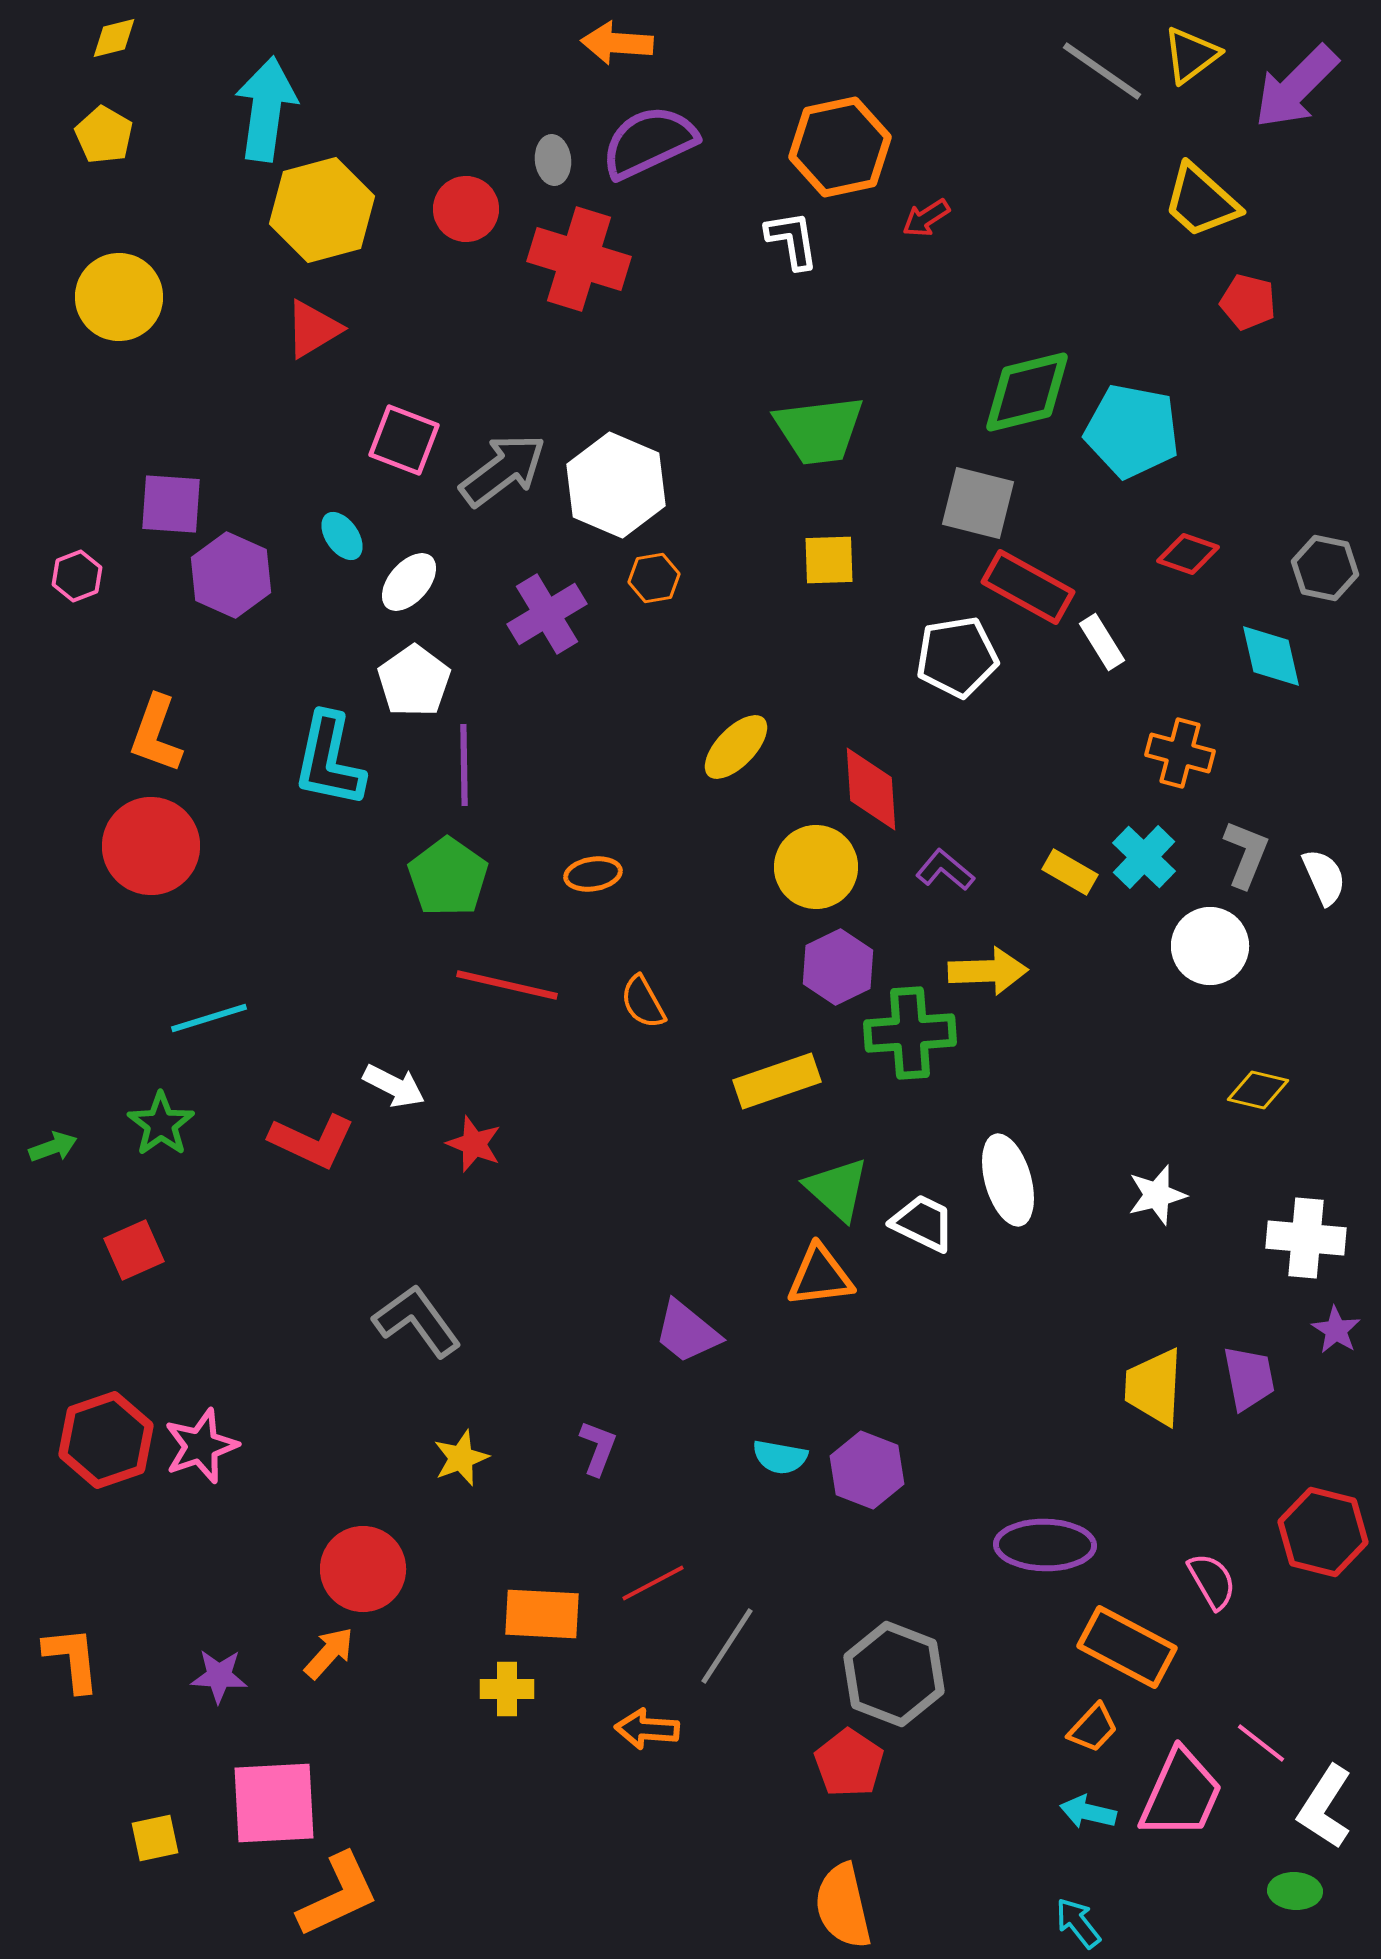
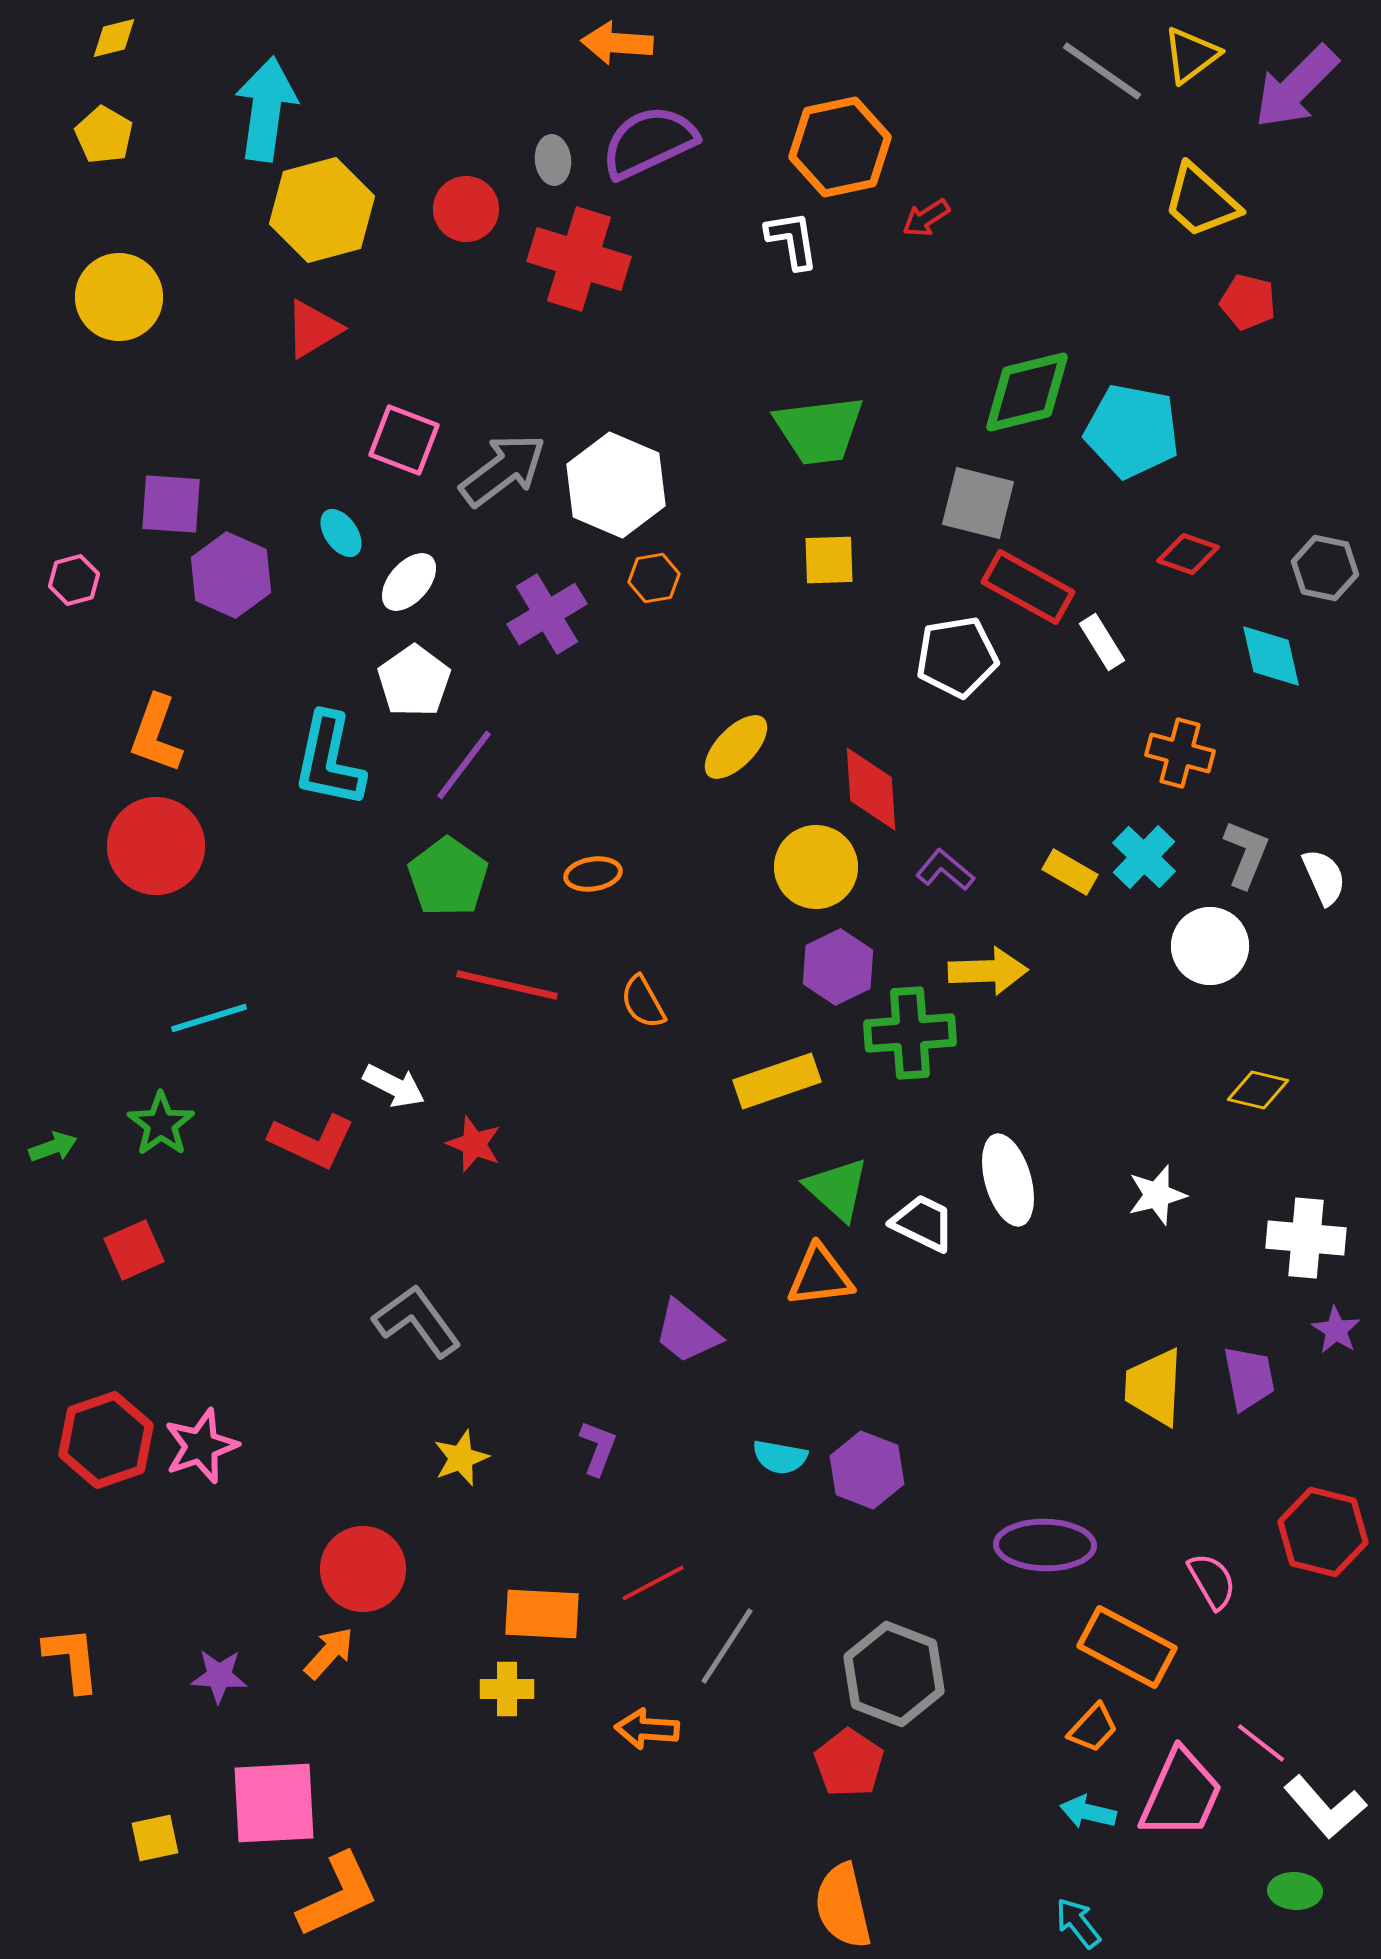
cyan ellipse at (342, 536): moved 1 px left, 3 px up
pink hexagon at (77, 576): moved 3 px left, 4 px down; rotated 6 degrees clockwise
purple line at (464, 765): rotated 38 degrees clockwise
red circle at (151, 846): moved 5 px right
white L-shape at (1325, 1807): rotated 74 degrees counterclockwise
